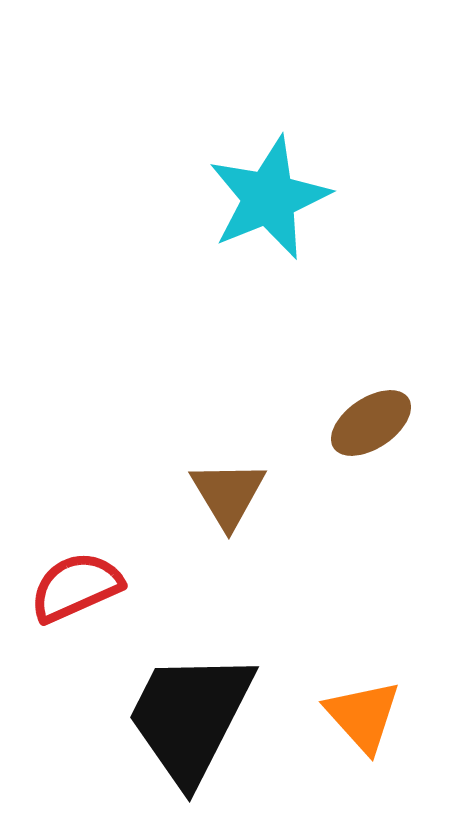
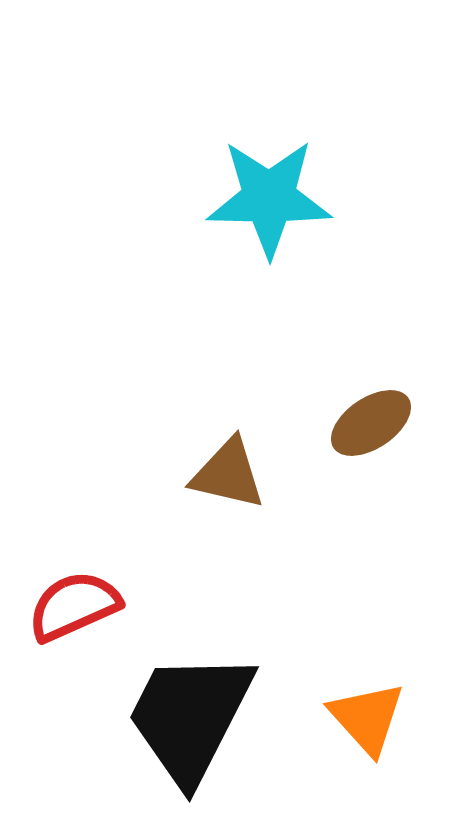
cyan star: rotated 23 degrees clockwise
brown triangle: moved 20 px up; rotated 46 degrees counterclockwise
red semicircle: moved 2 px left, 19 px down
orange triangle: moved 4 px right, 2 px down
